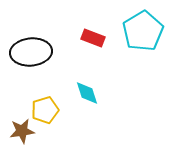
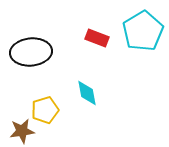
red rectangle: moved 4 px right
cyan diamond: rotated 8 degrees clockwise
